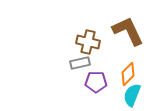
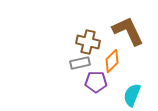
orange diamond: moved 16 px left, 13 px up
